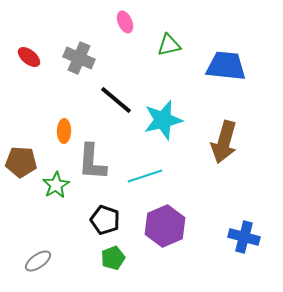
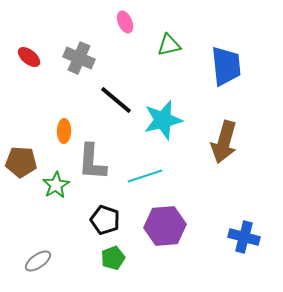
blue trapezoid: rotated 78 degrees clockwise
purple hexagon: rotated 18 degrees clockwise
